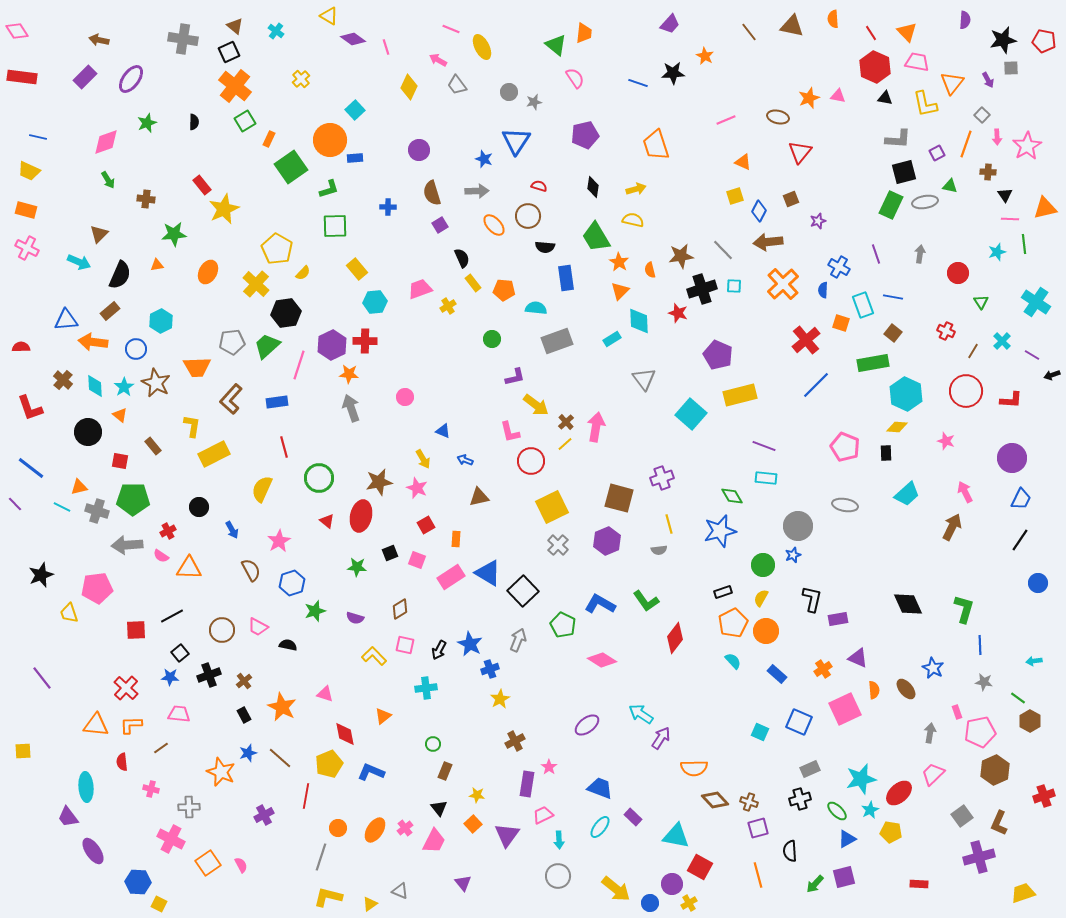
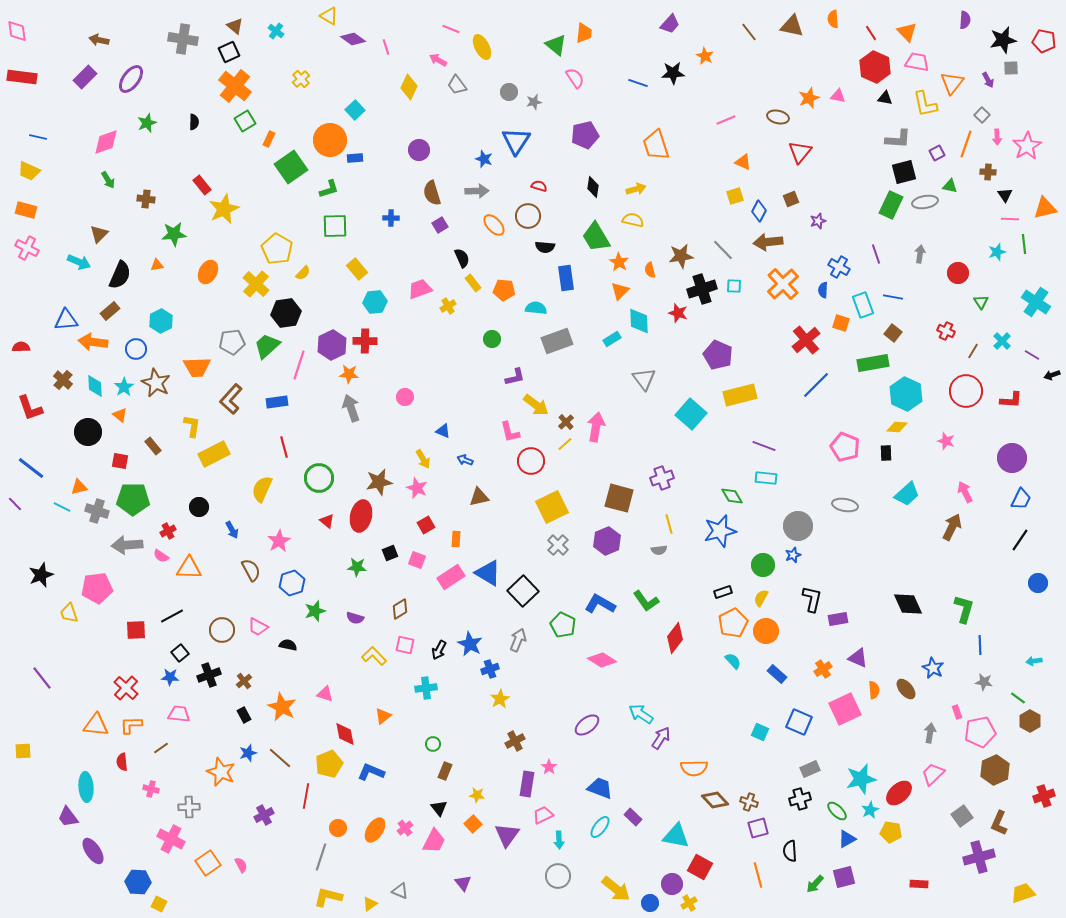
pink diamond at (17, 31): rotated 25 degrees clockwise
blue cross at (388, 207): moved 3 px right, 11 px down
